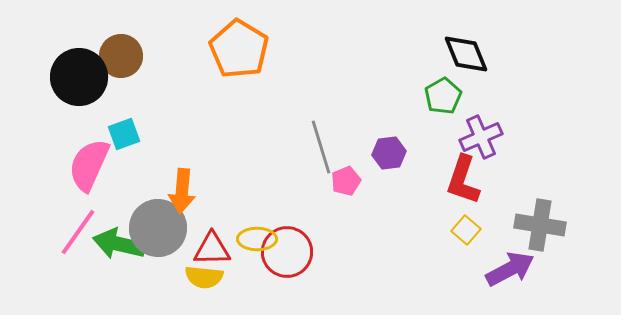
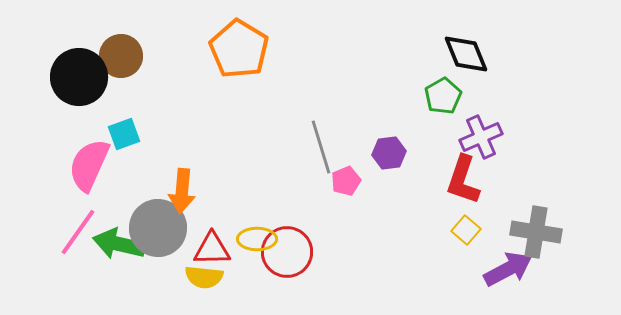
gray cross: moved 4 px left, 7 px down
purple arrow: moved 2 px left
